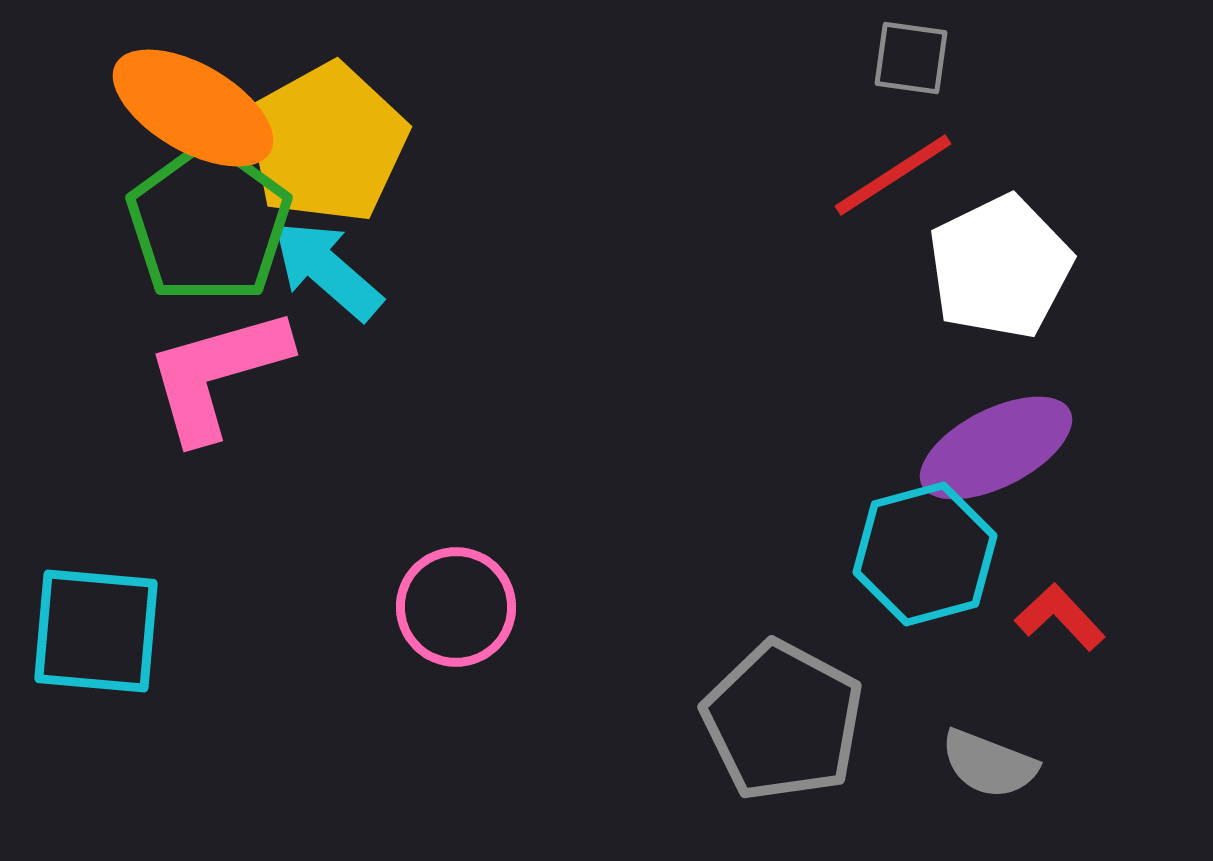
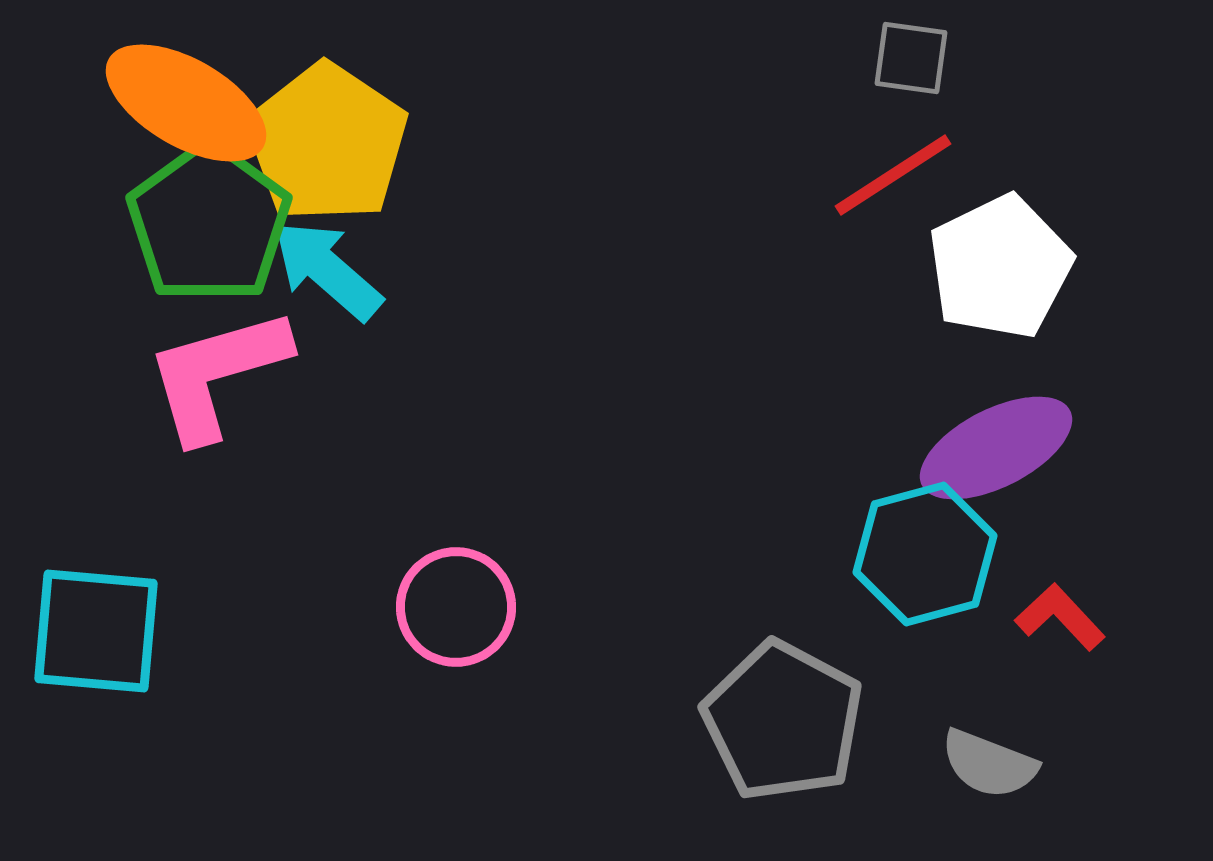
orange ellipse: moved 7 px left, 5 px up
yellow pentagon: rotated 9 degrees counterclockwise
